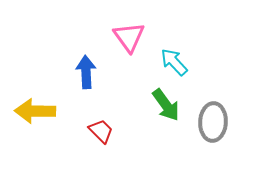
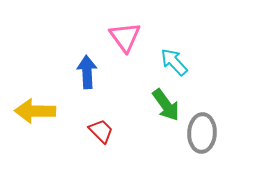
pink triangle: moved 4 px left
blue arrow: moved 1 px right
gray ellipse: moved 11 px left, 11 px down
